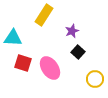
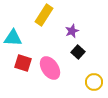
yellow circle: moved 1 px left, 3 px down
